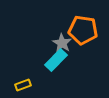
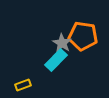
orange pentagon: moved 6 px down
